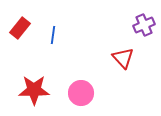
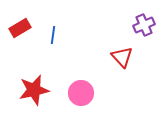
red rectangle: rotated 20 degrees clockwise
red triangle: moved 1 px left, 1 px up
red star: rotated 12 degrees counterclockwise
